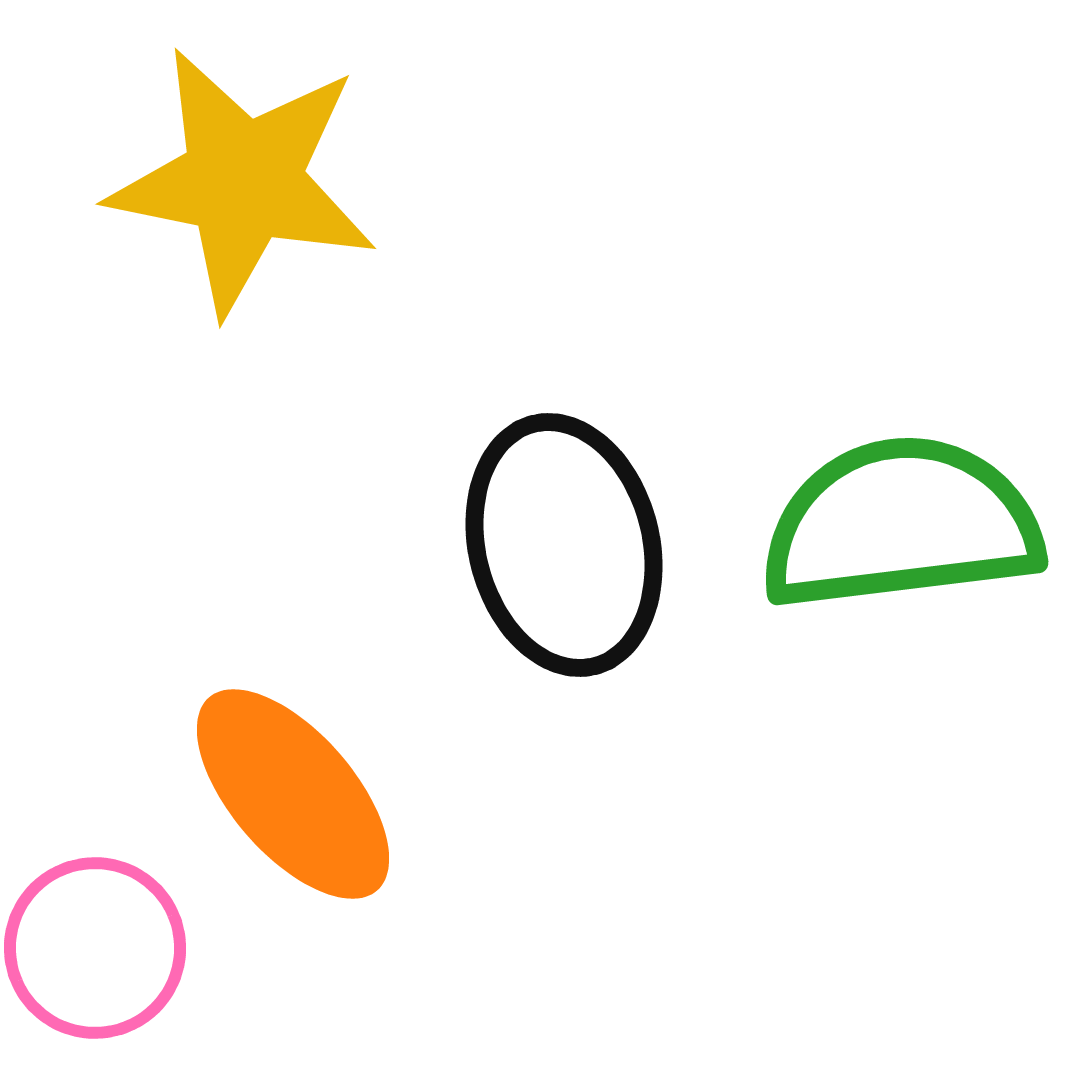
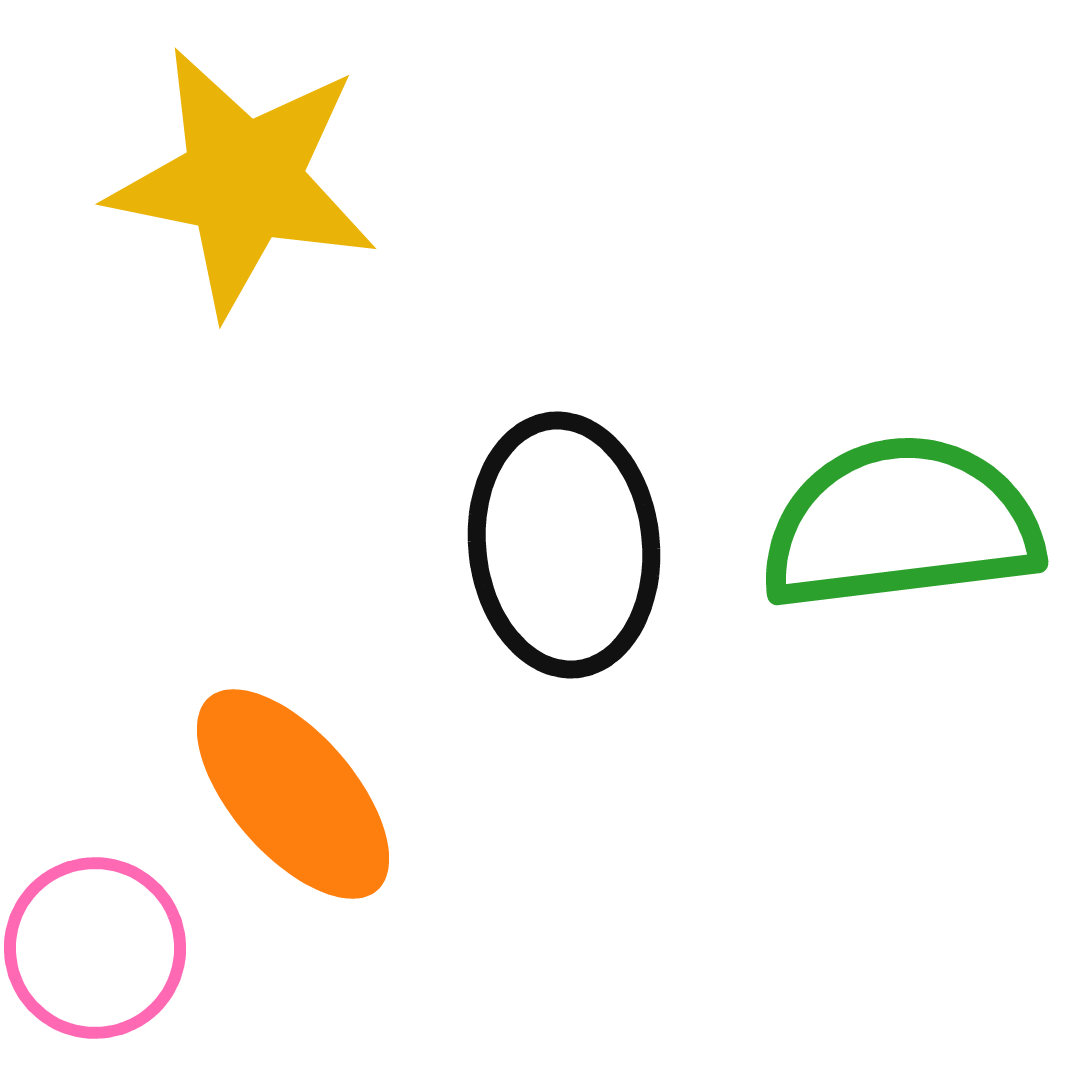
black ellipse: rotated 8 degrees clockwise
